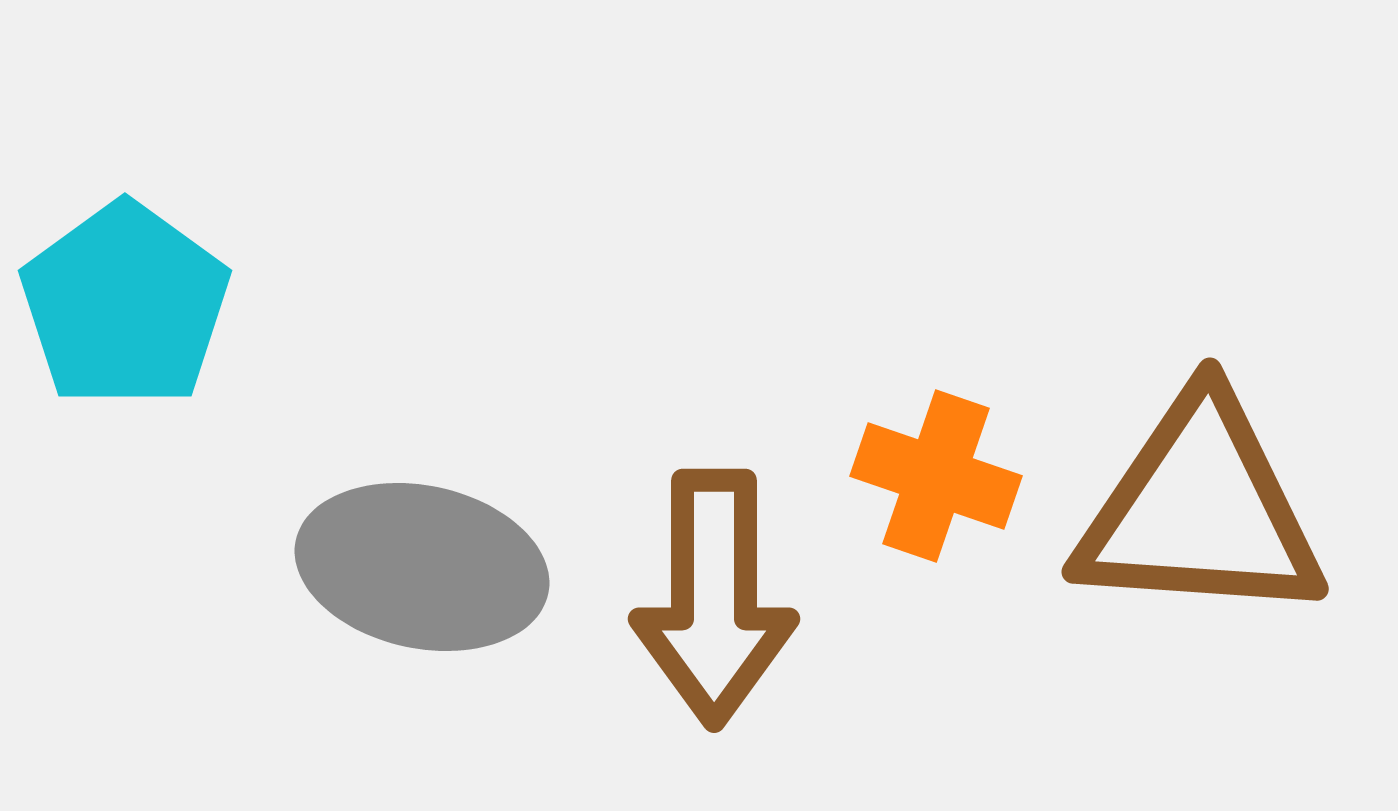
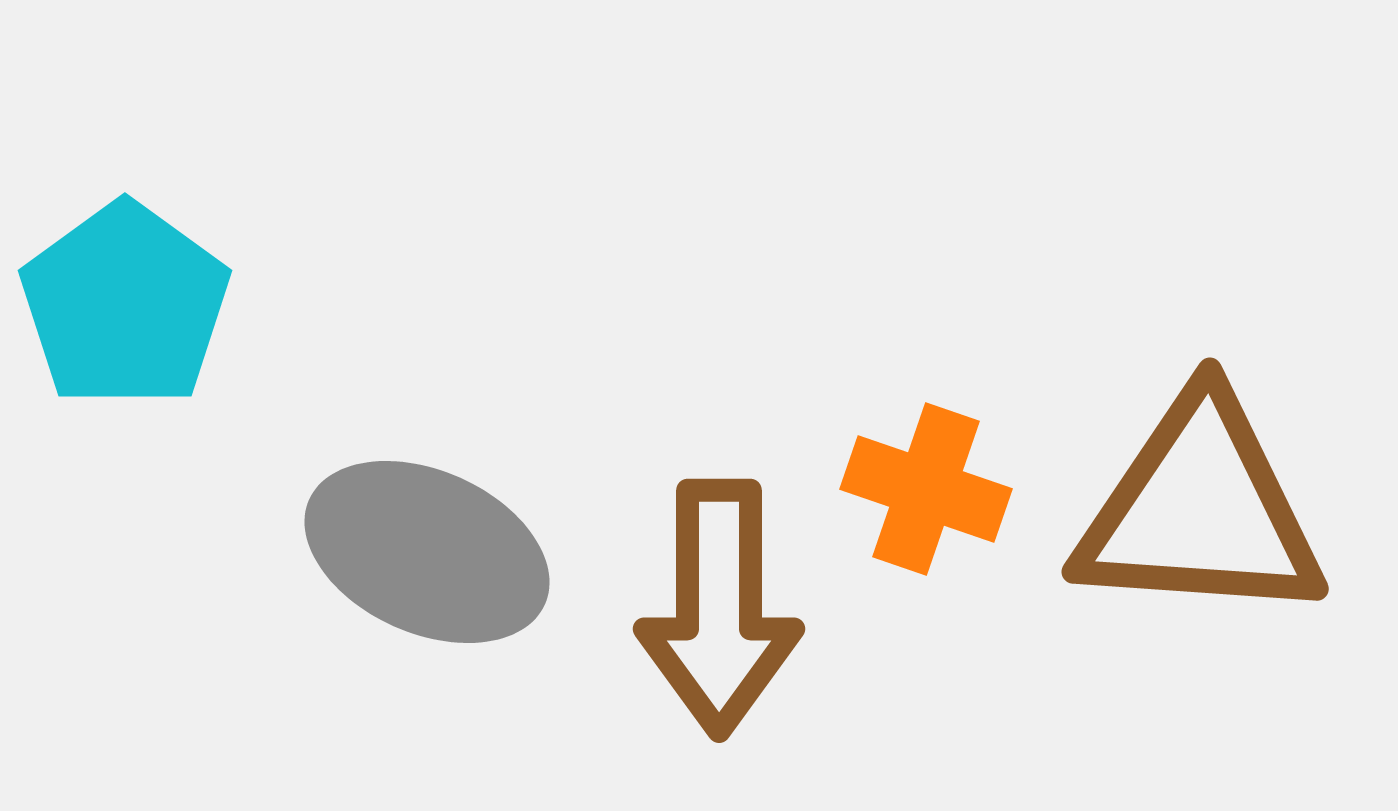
orange cross: moved 10 px left, 13 px down
gray ellipse: moved 5 px right, 15 px up; rotated 12 degrees clockwise
brown arrow: moved 5 px right, 10 px down
